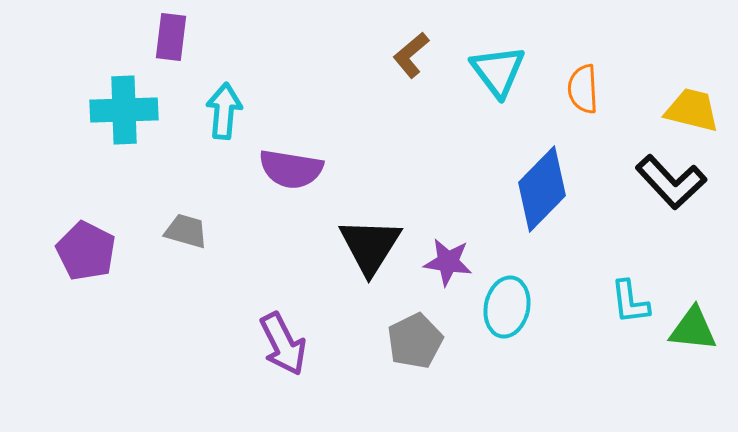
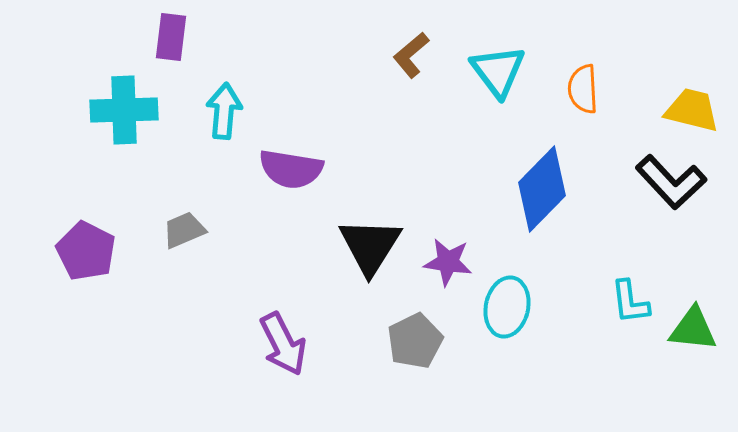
gray trapezoid: moved 2 px left, 1 px up; rotated 39 degrees counterclockwise
